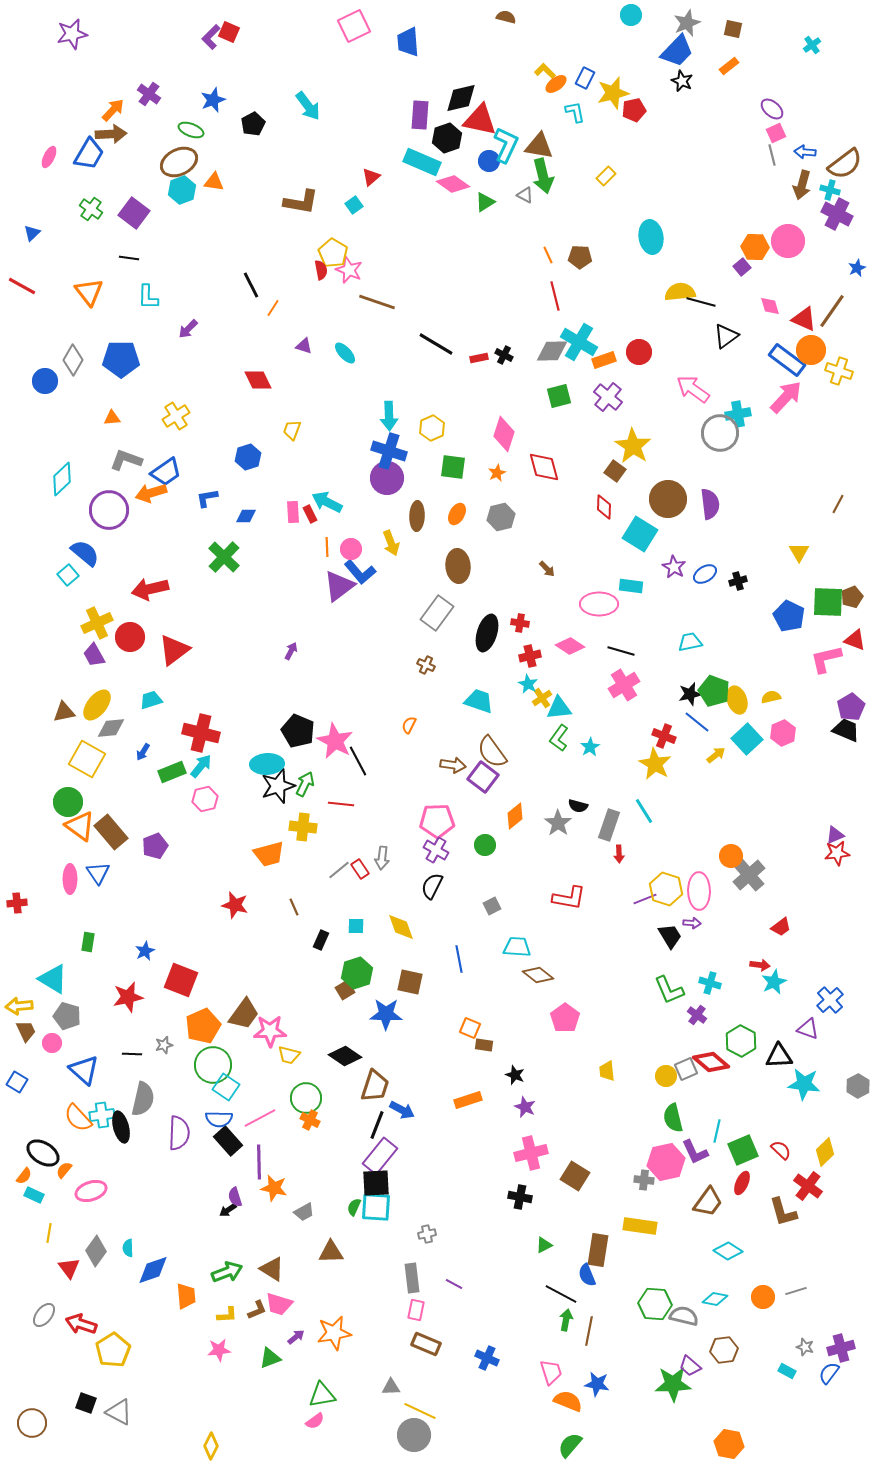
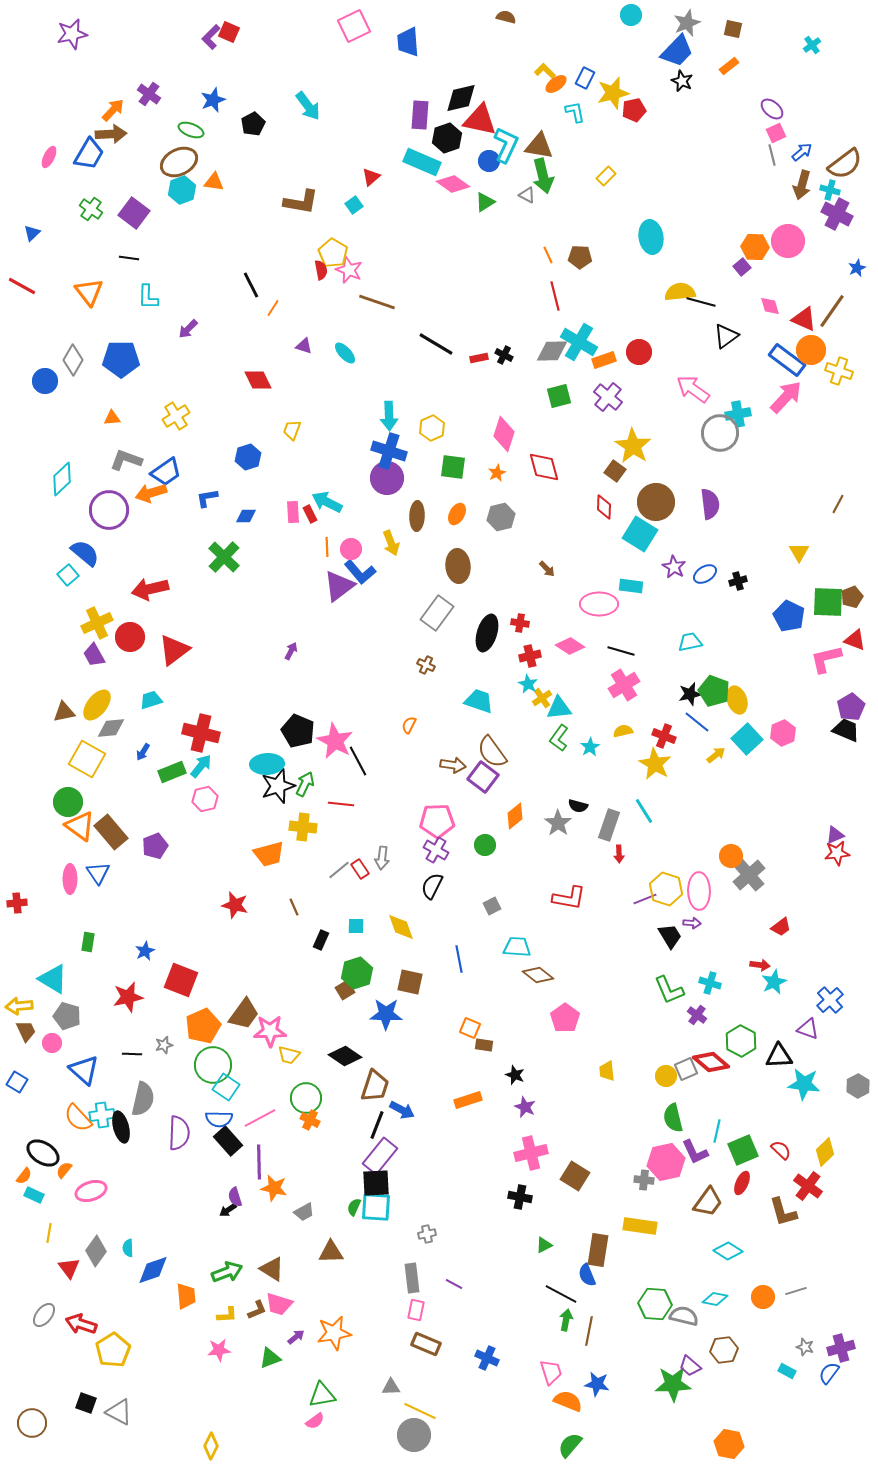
blue arrow at (805, 152): moved 3 px left; rotated 135 degrees clockwise
gray triangle at (525, 195): moved 2 px right
brown circle at (668, 499): moved 12 px left, 3 px down
yellow semicircle at (771, 697): moved 148 px left, 34 px down
